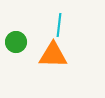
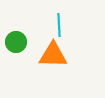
cyan line: rotated 10 degrees counterclockwise
